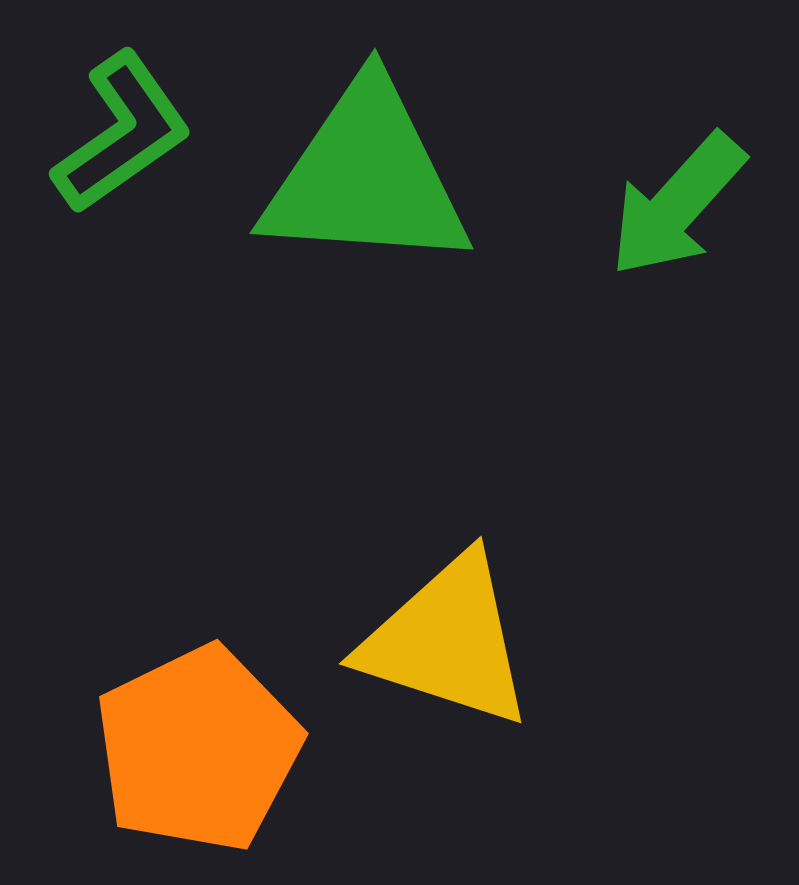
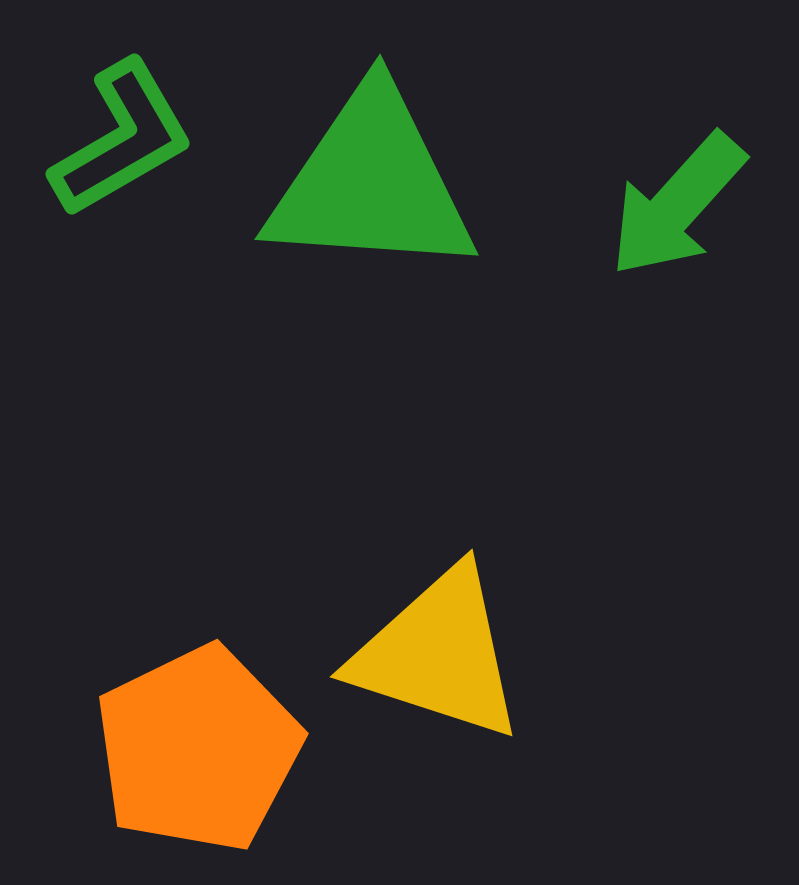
green L-shape: moved 6 px down; rotated 5 degrees clockwise
green triangle: moved 5 px right, 6 px down
yellow triangle: moved 9 px left, 13 px down
